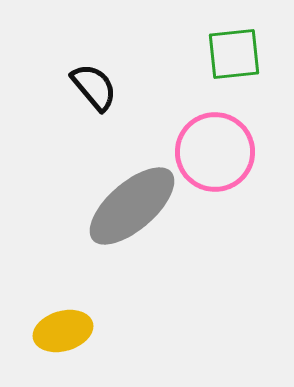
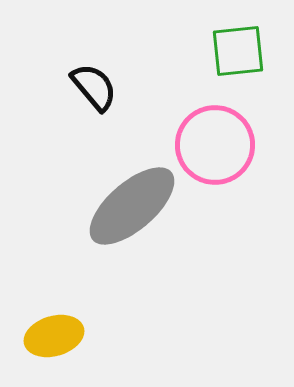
green square: moved 4 px right, 3 px up
pink circle: moved 7 px up
yellow ellipse: moved 9 px left, 5 px down
